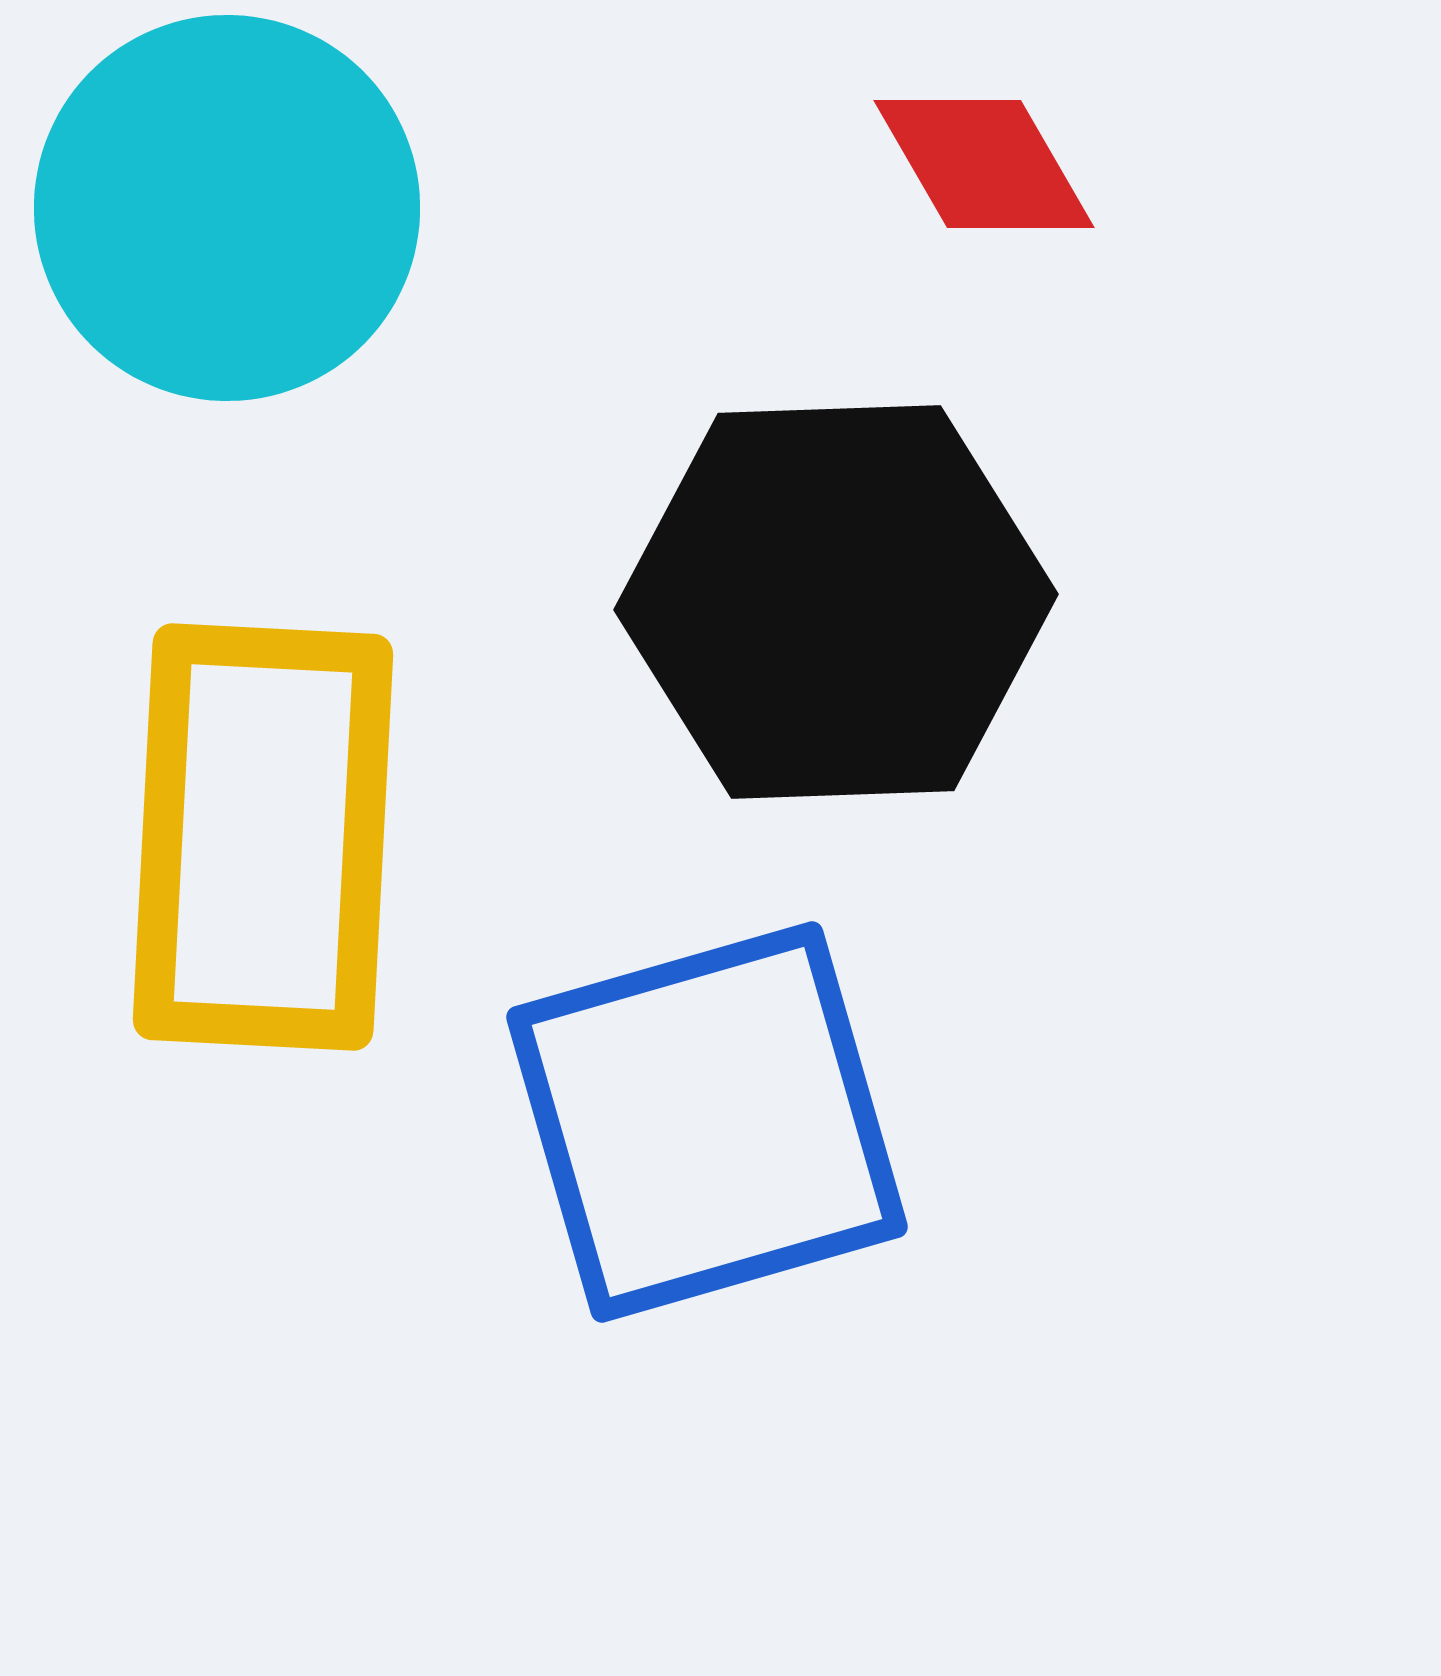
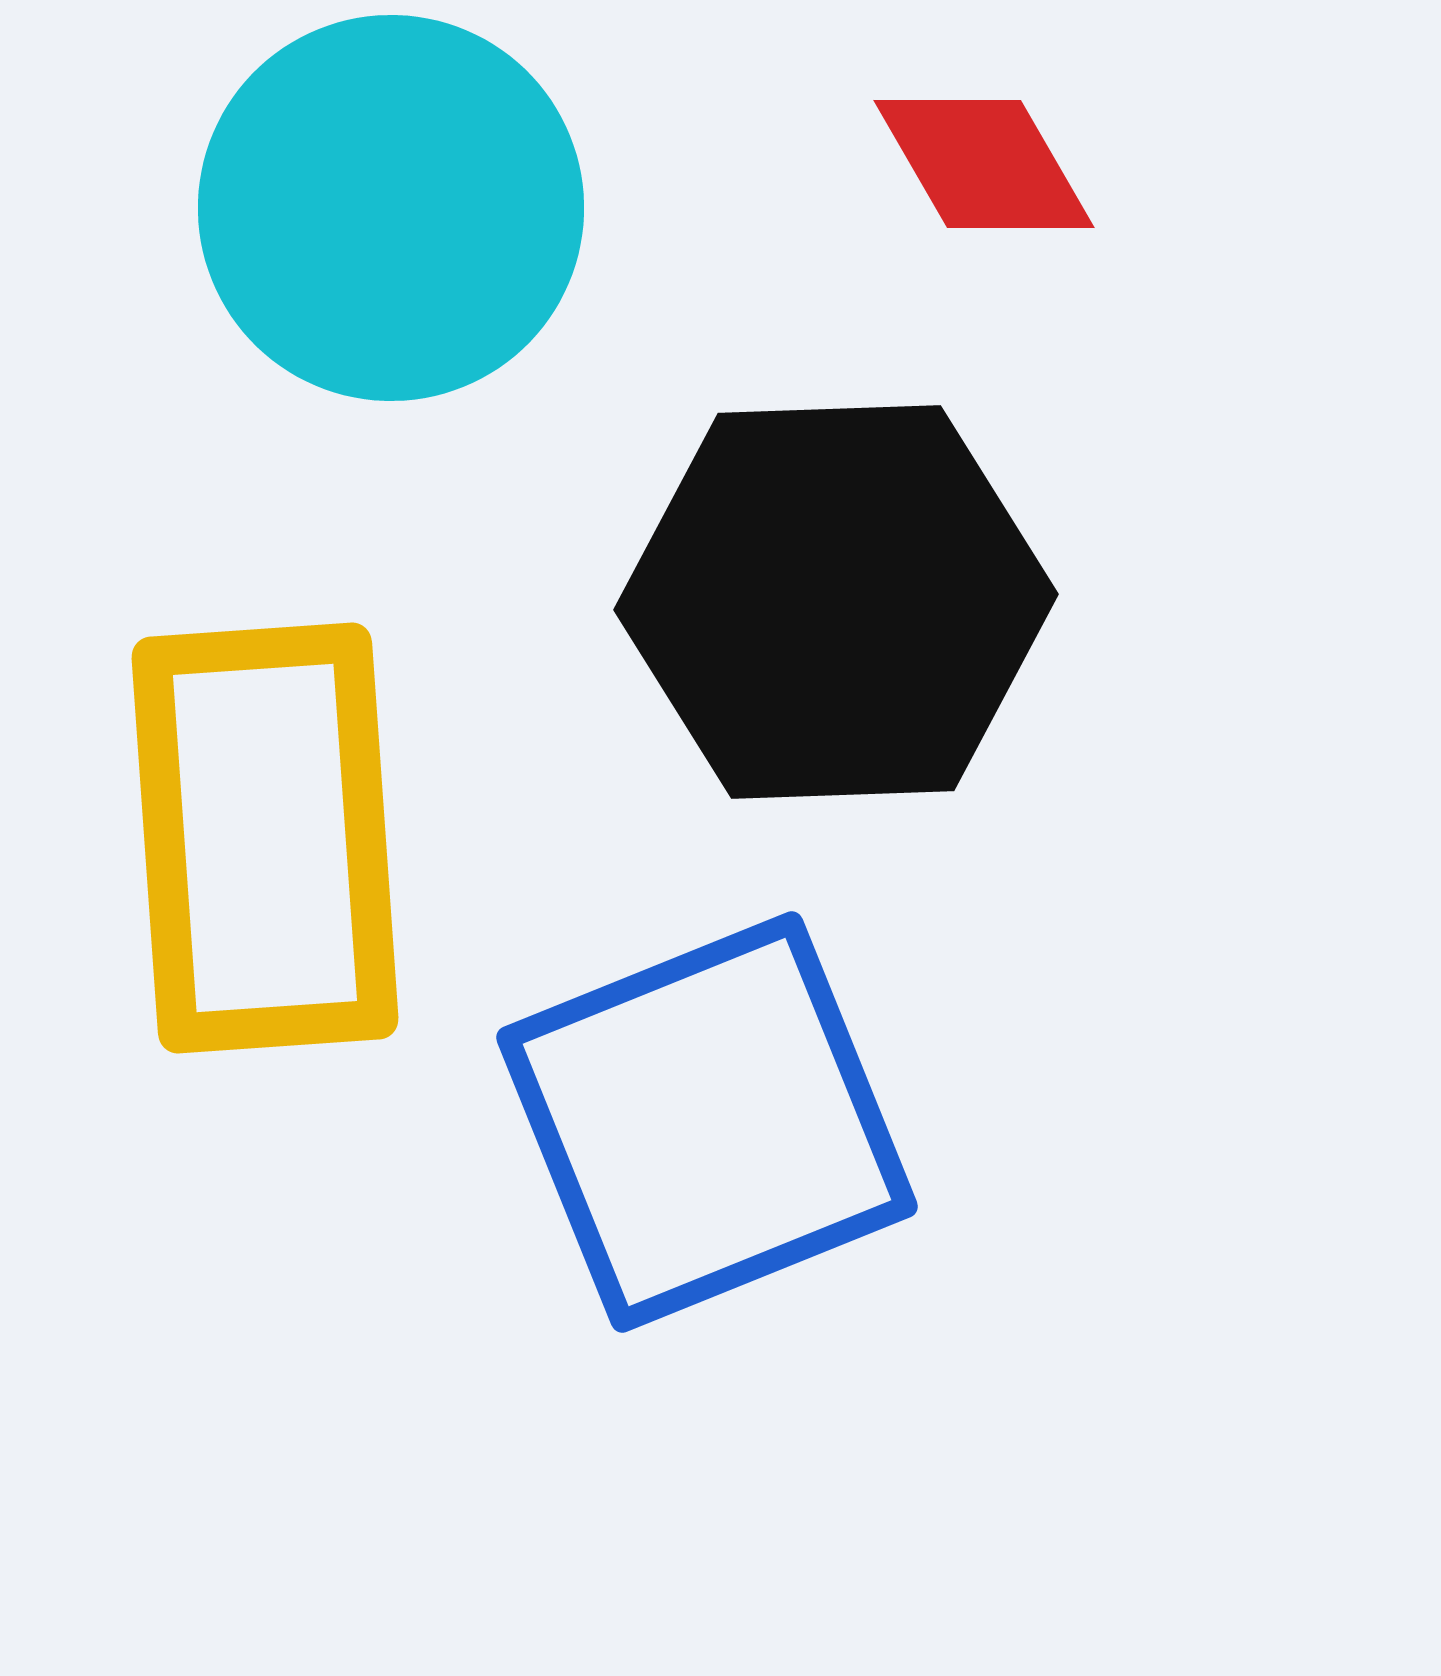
cyan circle: moved 164 px right
yellow rectangle: moved 2 px right, 1 px down; rotated 7 degrees counterclockwise
blue square: rotated 6 degrees counterclockwise
